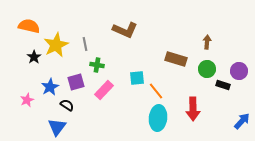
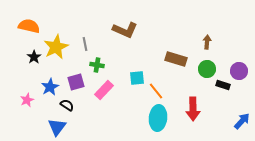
yellow star: moved 2 px down
